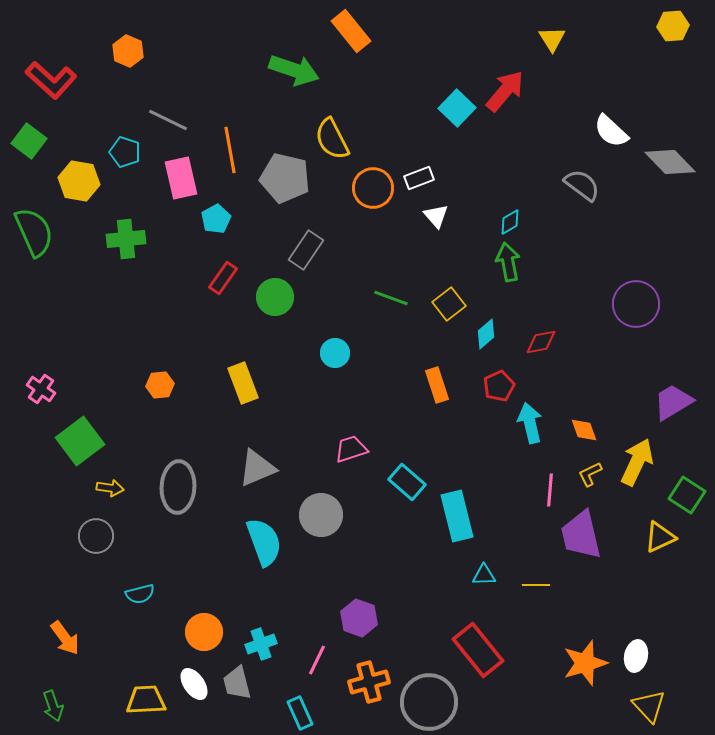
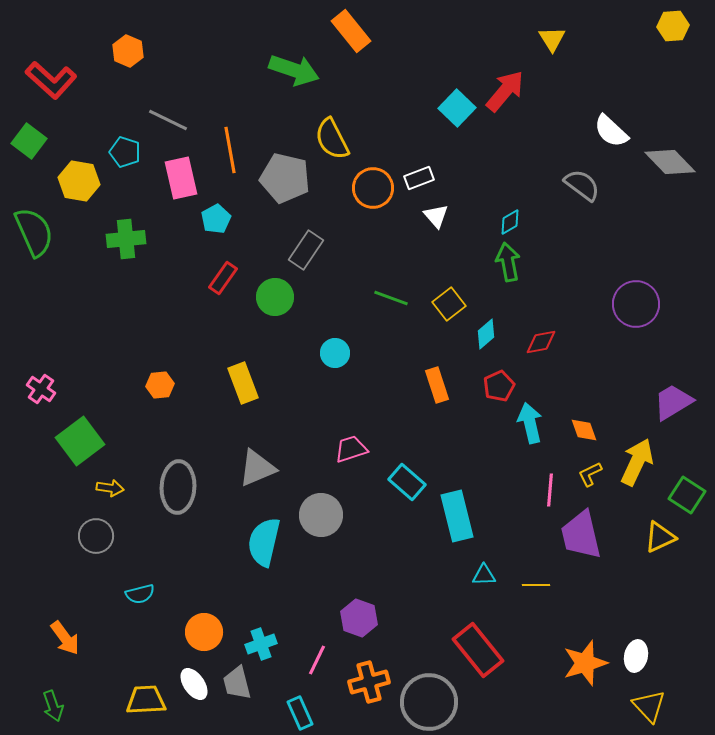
cyan semicircle at (264, 542): rotated 147 degrees counterclockwise
